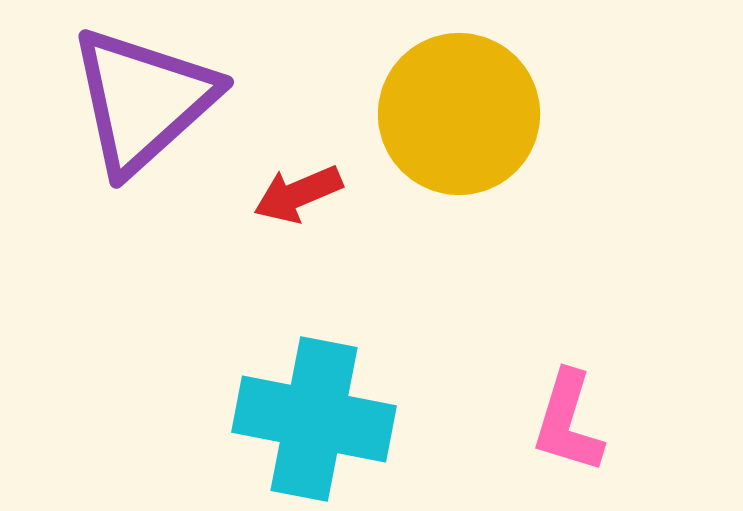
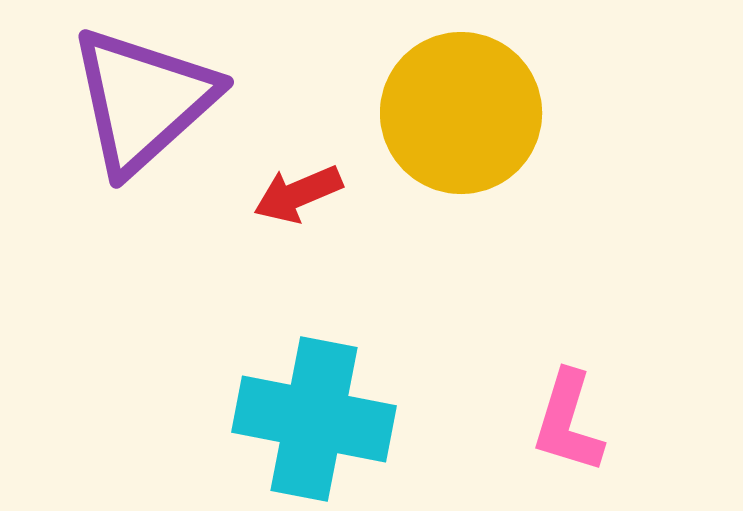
yellow circle: moved 2 px right, 1 px up
